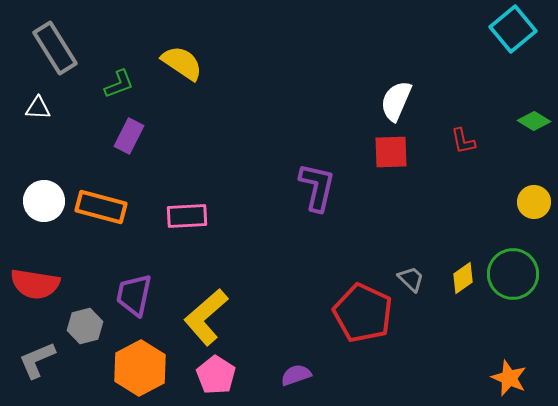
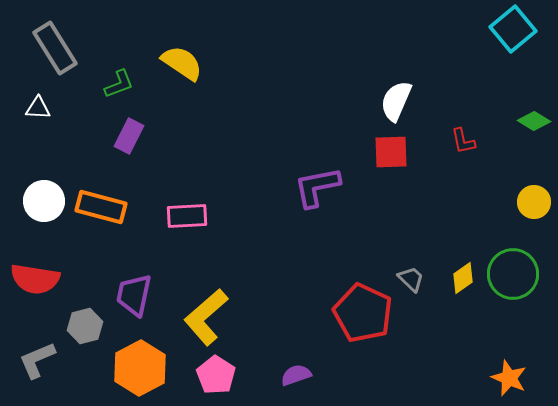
purple L-shape: rotated 114 degrees counterclockwise
red semicircle: moved 5 px up
